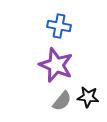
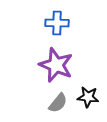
blue cross: moved 2 px left, 3 px up; rotated 10 degrees counterclockwise
gray semicircle: moved 4 px left, 2 px down
